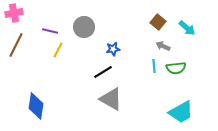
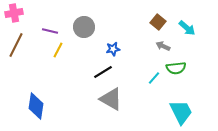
cyan line: moved 12 px down; rotated 48 degrees clockwise
cyan trapezoid: rotated 88 degrees counterclockwise
